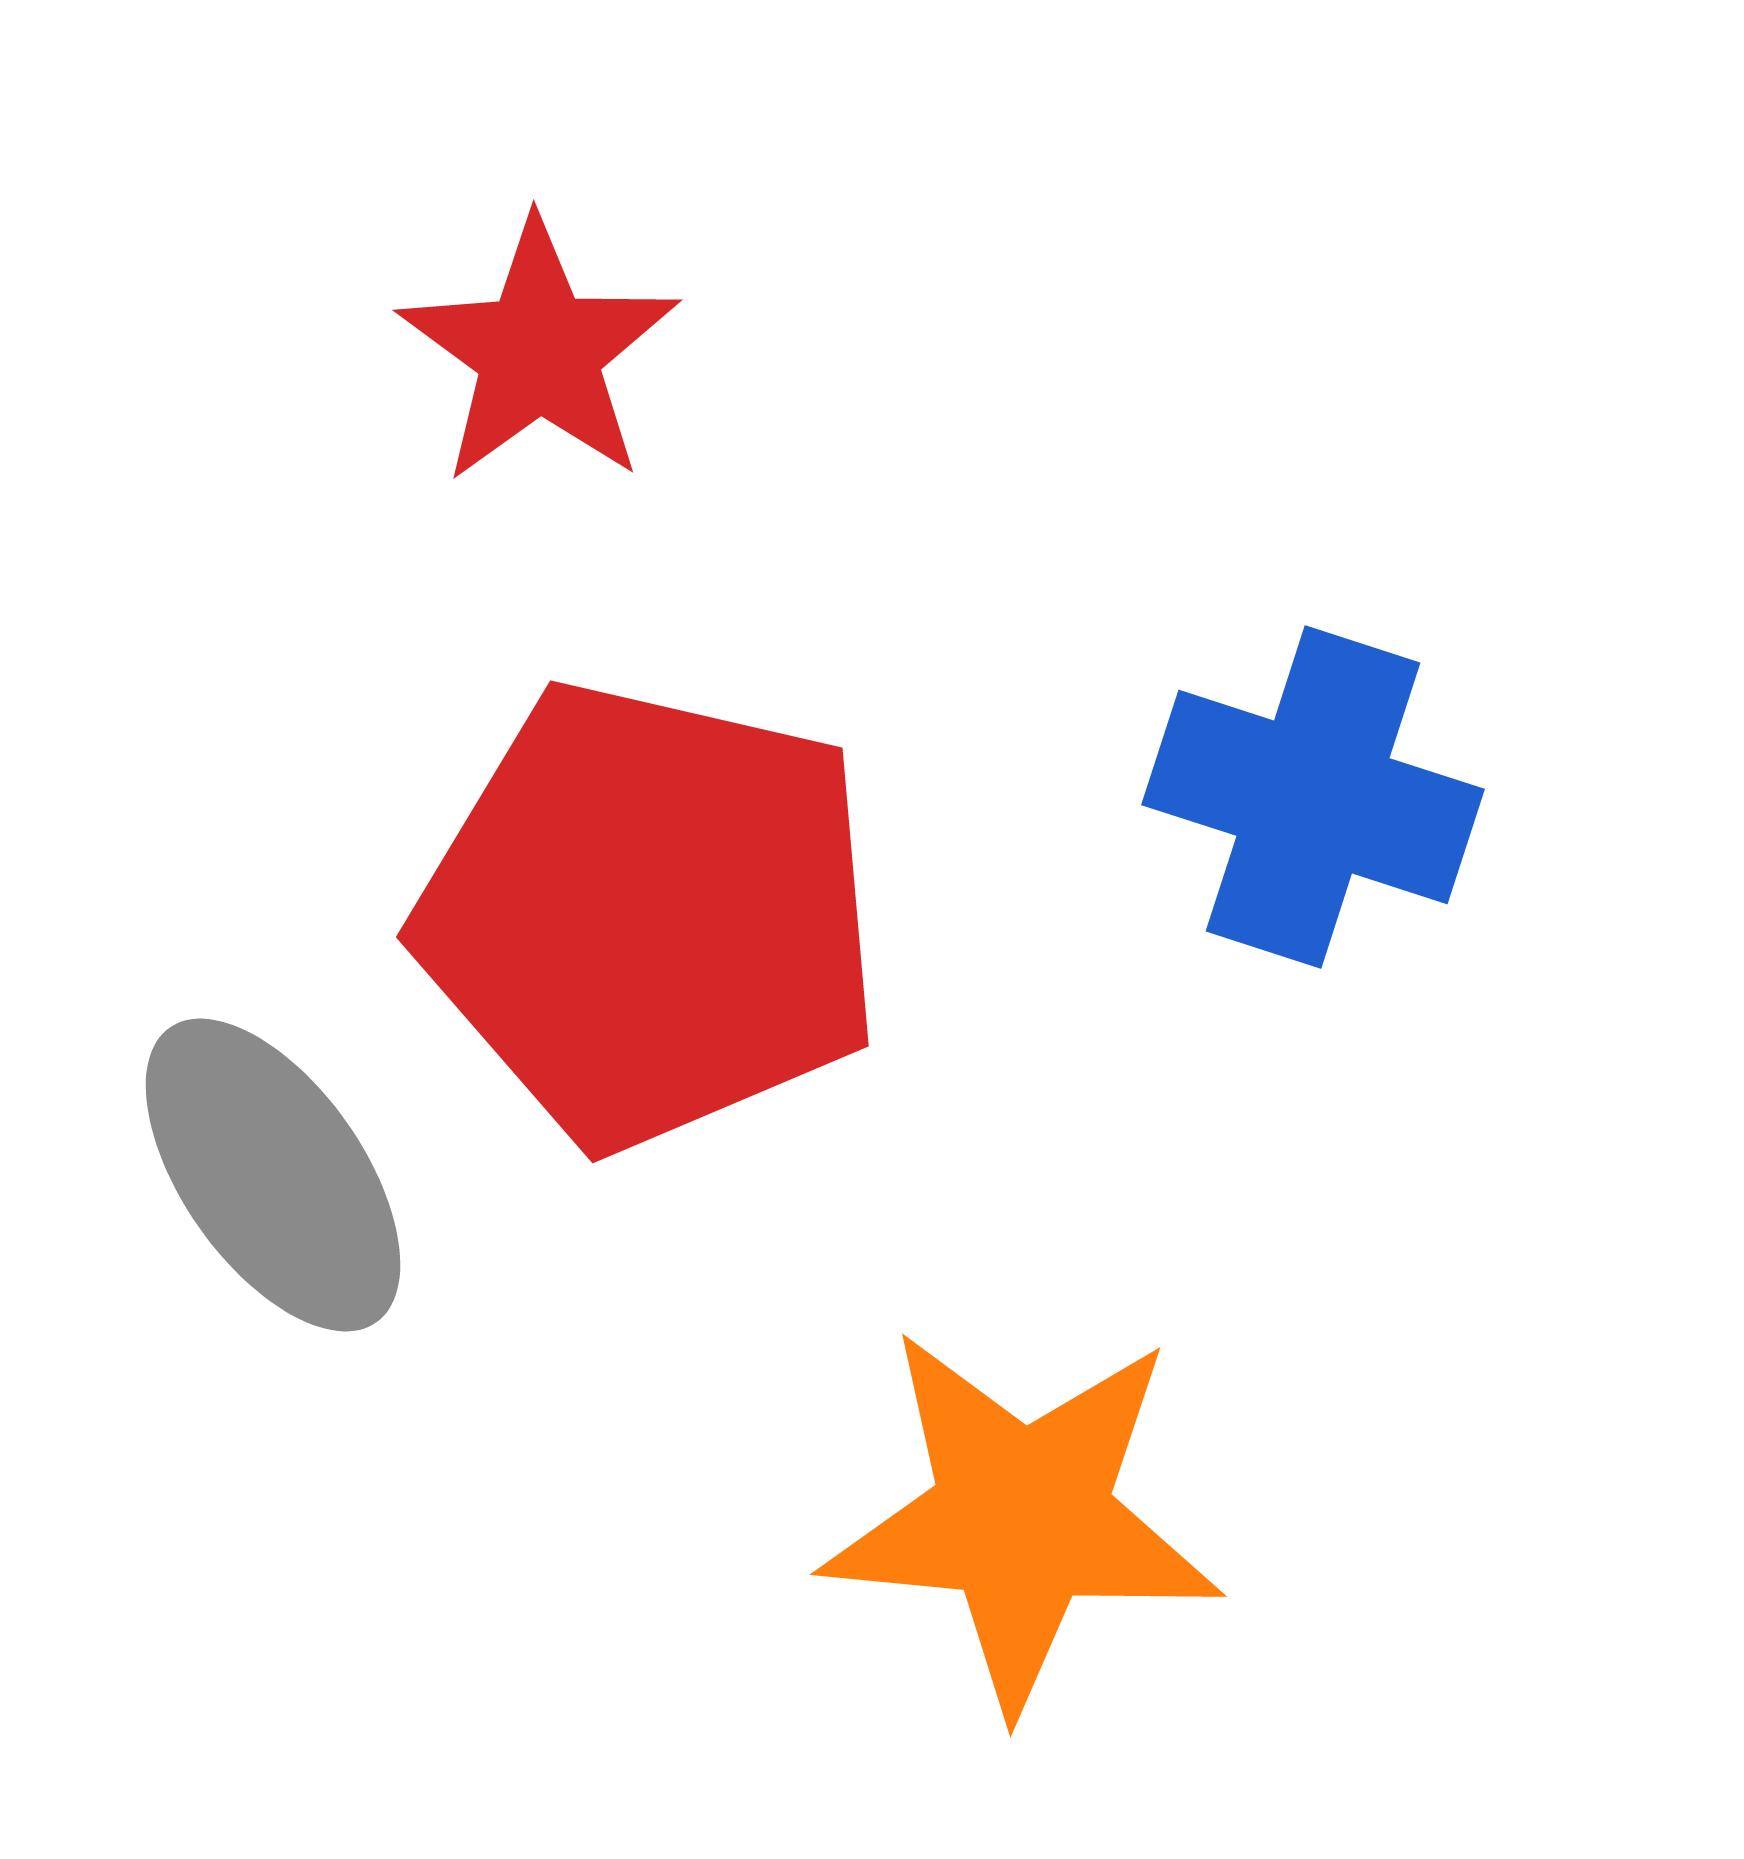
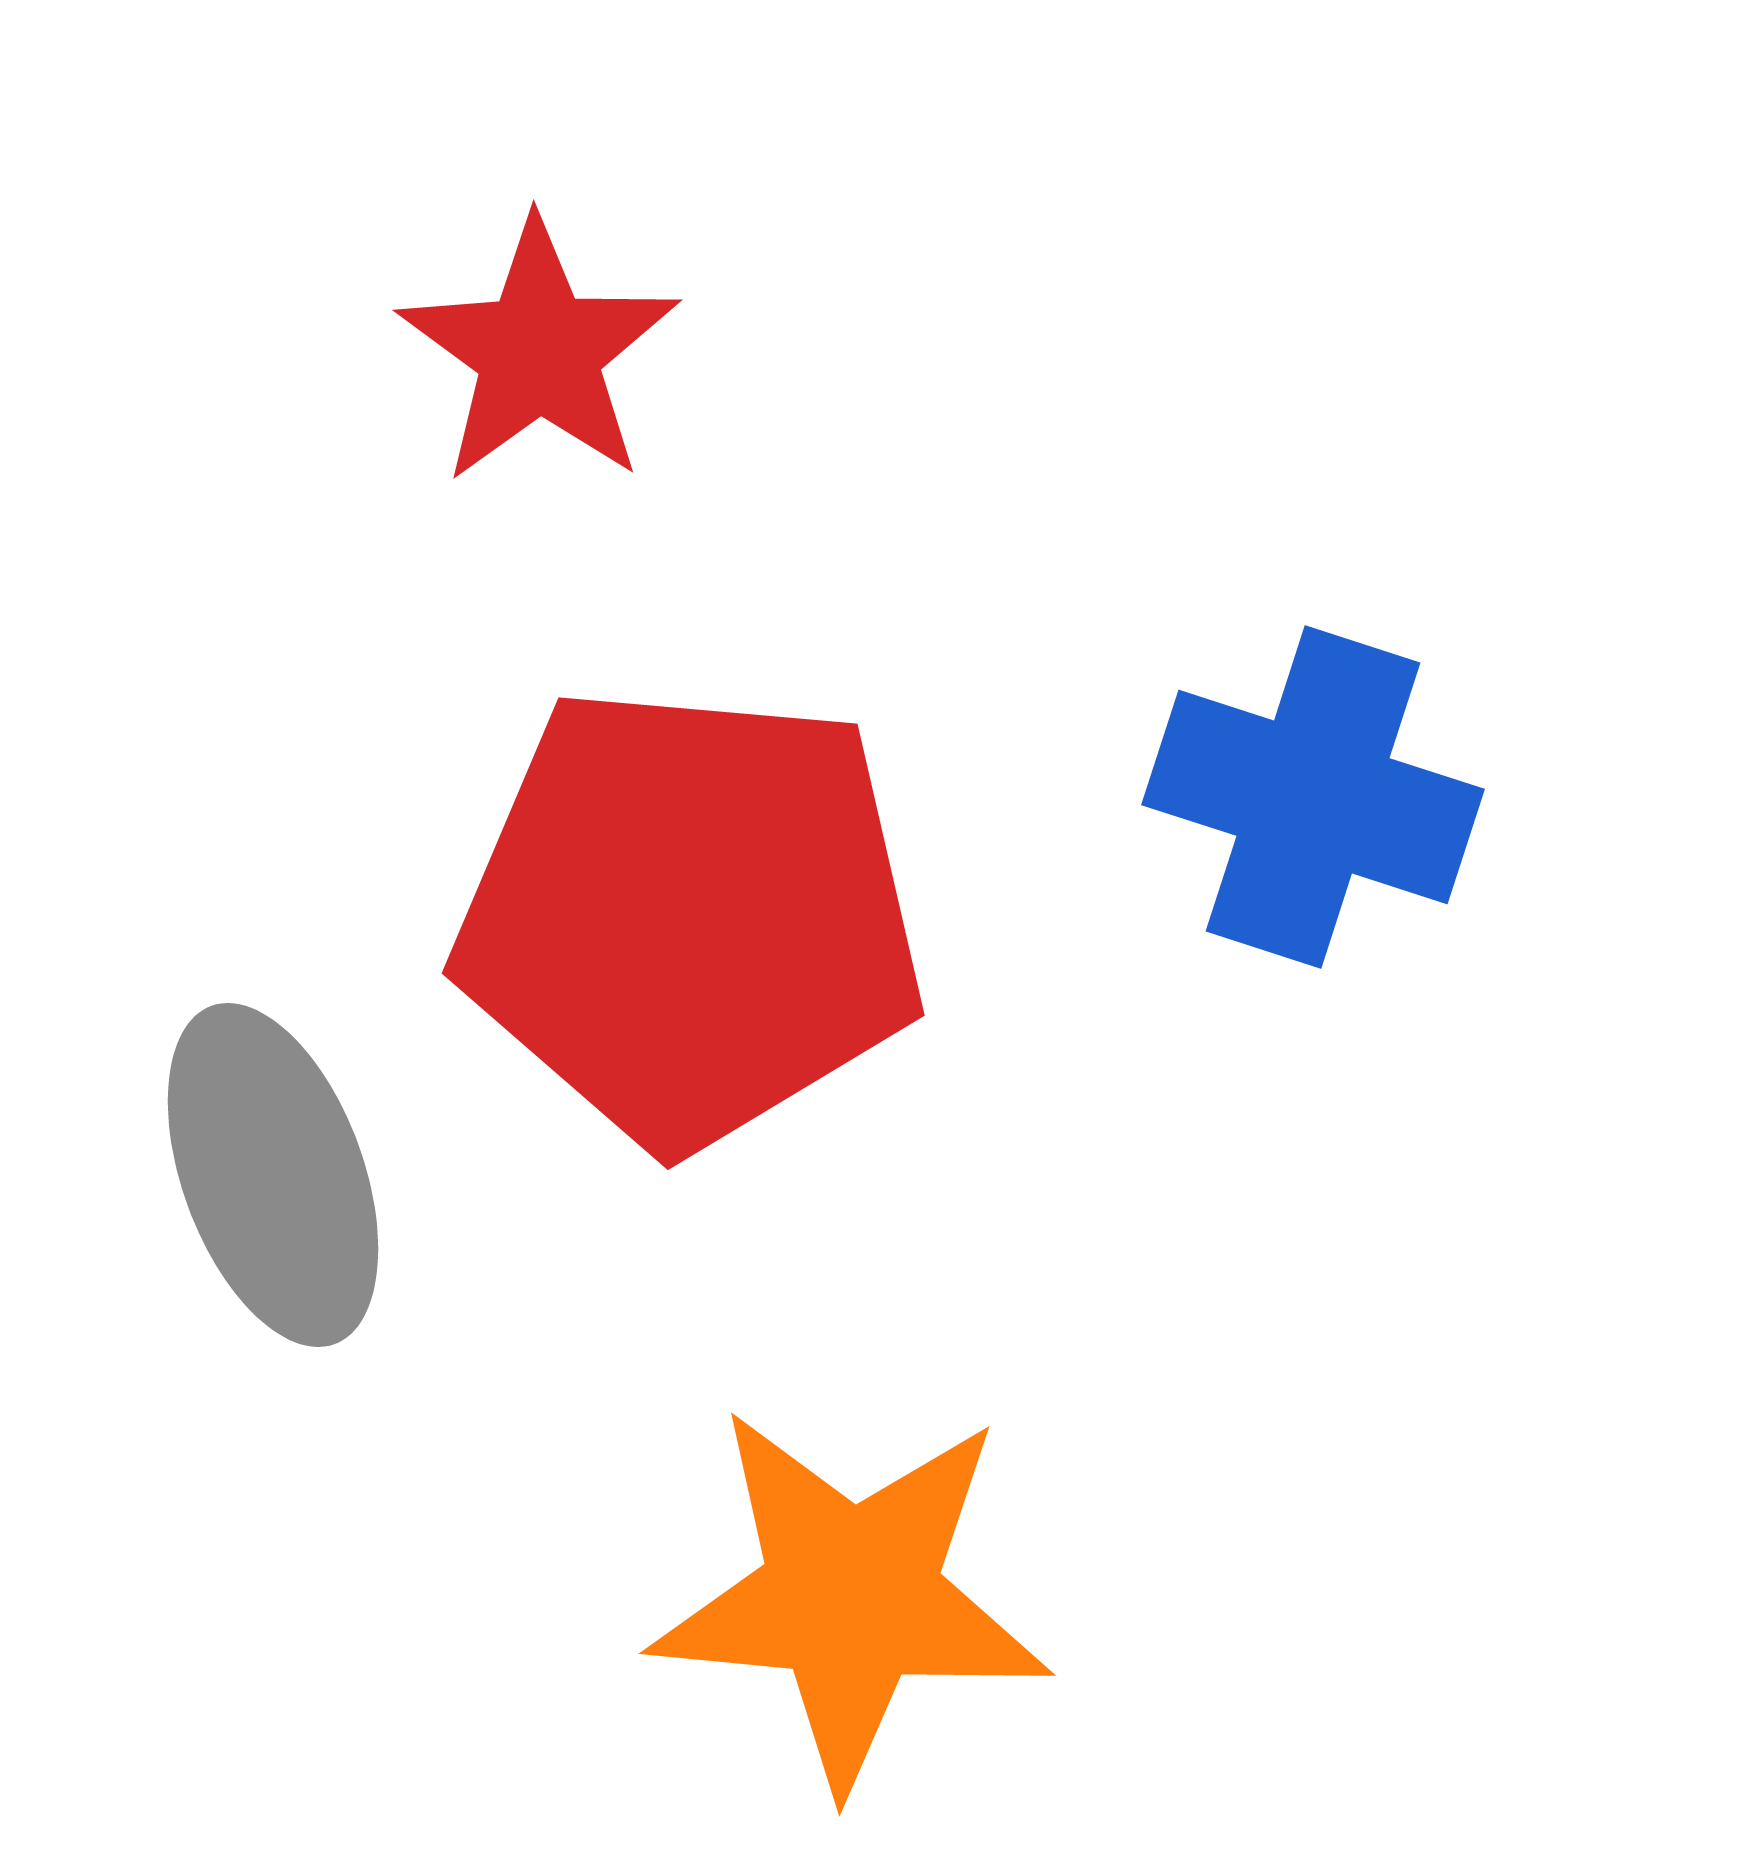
red pentagon: moved 40 px right, 1 px down; rotated 8 degrees counterclockwise
gray ellipse: rotated 15 degrees clockwise
orange star: moved 171 px left, 79 px down
